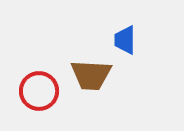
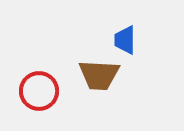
brown trapezoid: moved 8 px right
